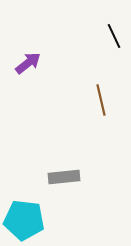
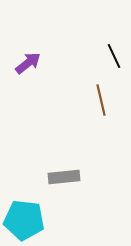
black line: moved 20 px down
